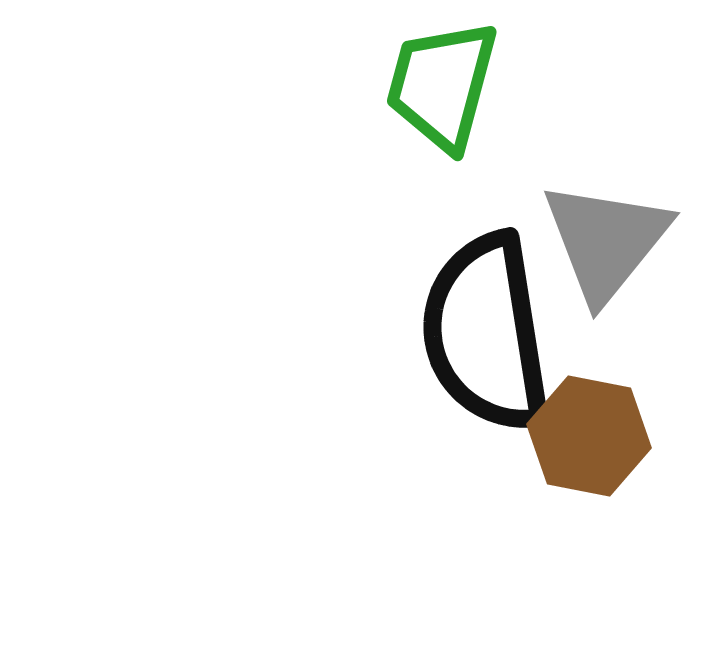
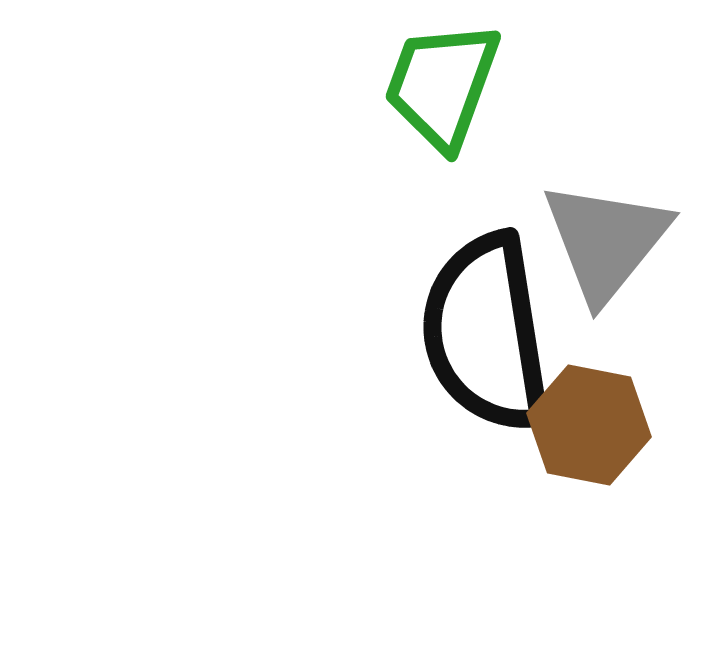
green trapezoid: rotated 5 degrees clockwise
brown hexagon: moved 11 px up
